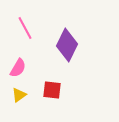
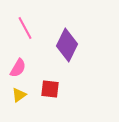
red square: moved 2 px left, 1 px up
